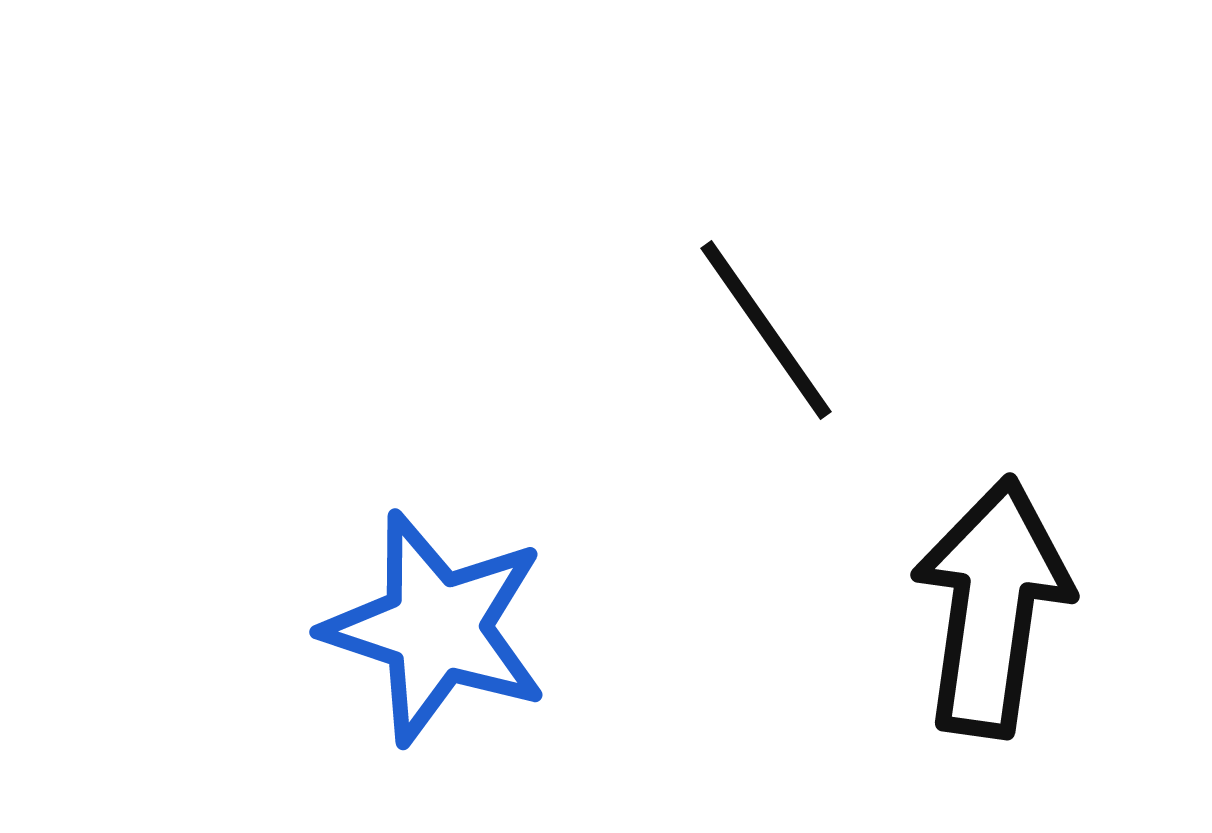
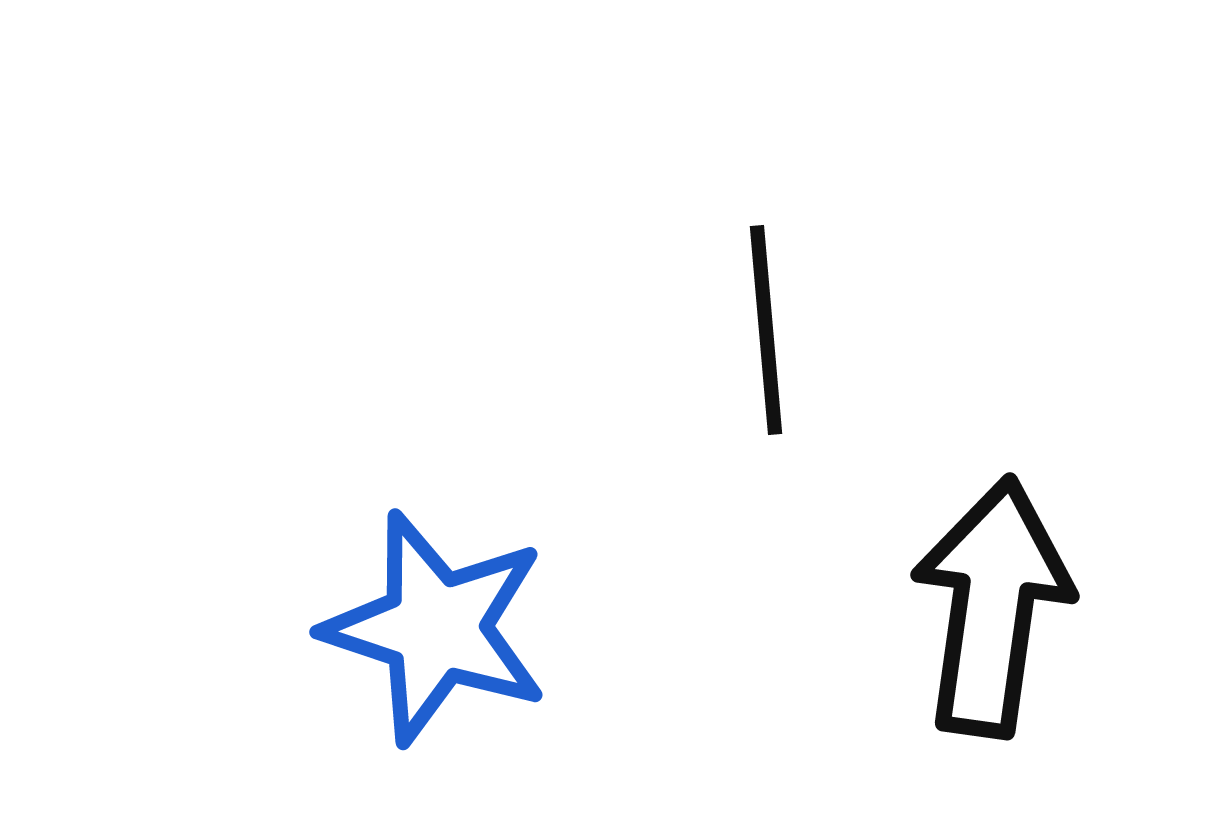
black line: rotated 30 degrees clockwise
